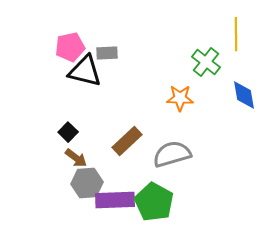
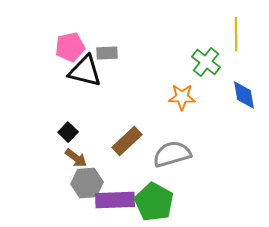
orange star: moved 2 px right, 1 px up
